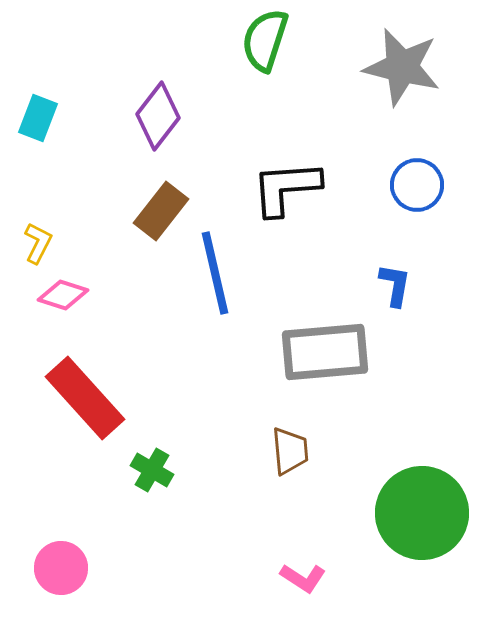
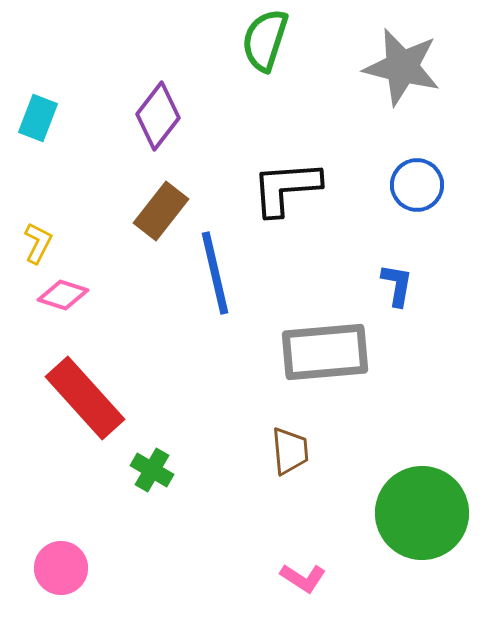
blue L-shape: moved 2 px right
